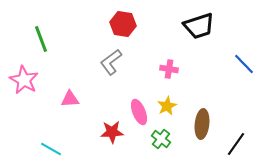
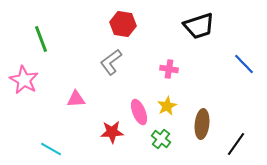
pink triangle: moved 6 px right
